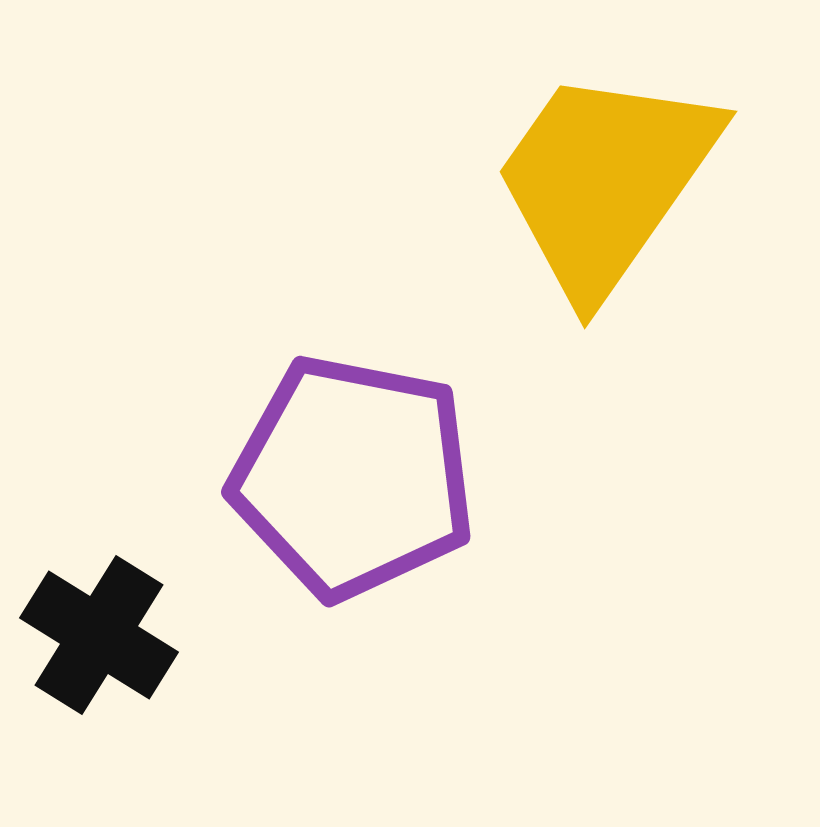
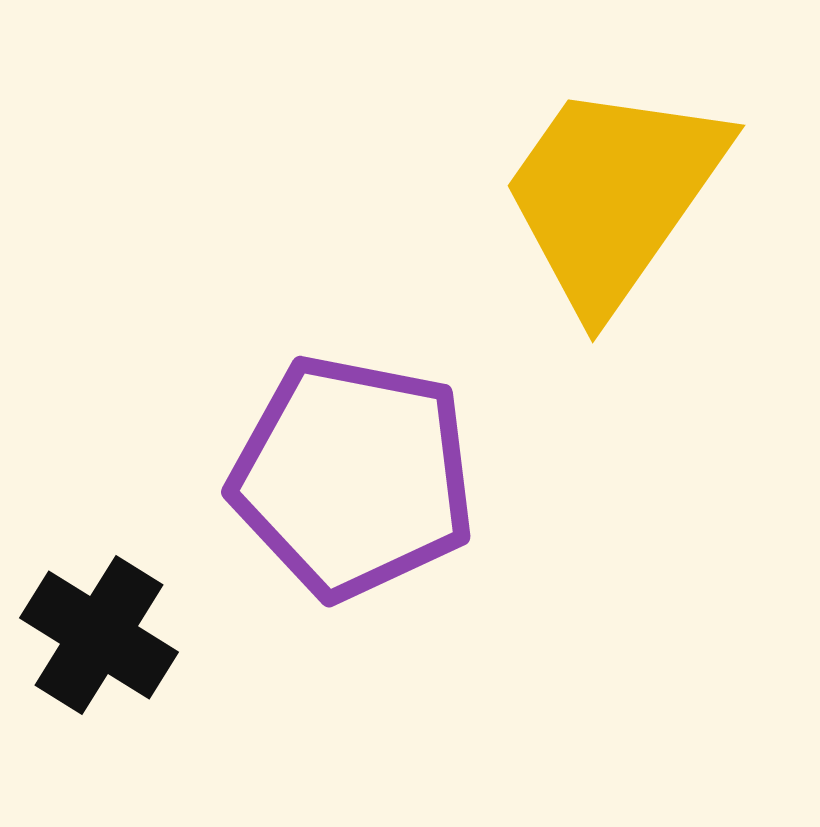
yellow trapezoid: moved 8 px right, 14 px down
